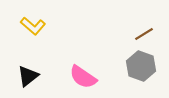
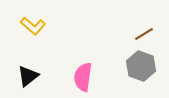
pink semicircle: rotated 64 degrees clockwise
